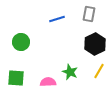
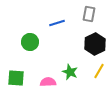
blue line: moved 4 px down
green circle: moved 9 px right
